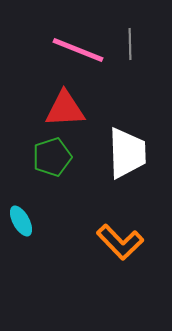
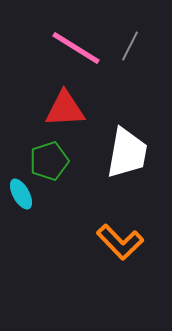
gray line: moved 2 px down; rotated 28 degrees clockwise
pink line: moved 2 px left, 2 px up; rotated 10 degrees clockwise
white trapezoid: rotated 12 degrees clockwise
green pentagon: moved 3 px left, 4 px down
cyan ellipse: moved 27 px up
